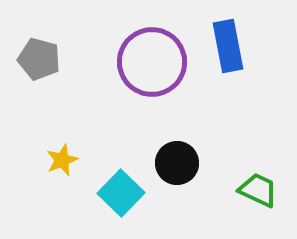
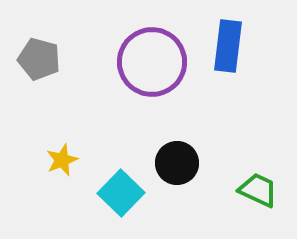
blue rectangle: rotated 18 degrees clockwise
